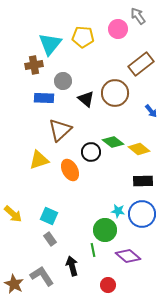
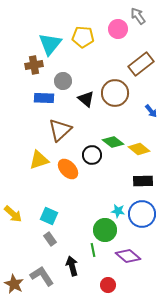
black circle: moved 1 px right, 3 px down
orange ellipse: moved 2 px left, 1 px up; rotated 15 degrees counterclockwise
